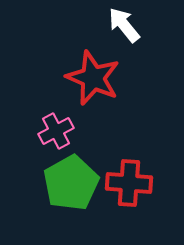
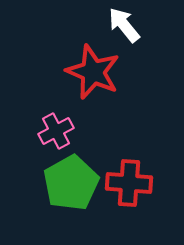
red star: moved 6 px up
